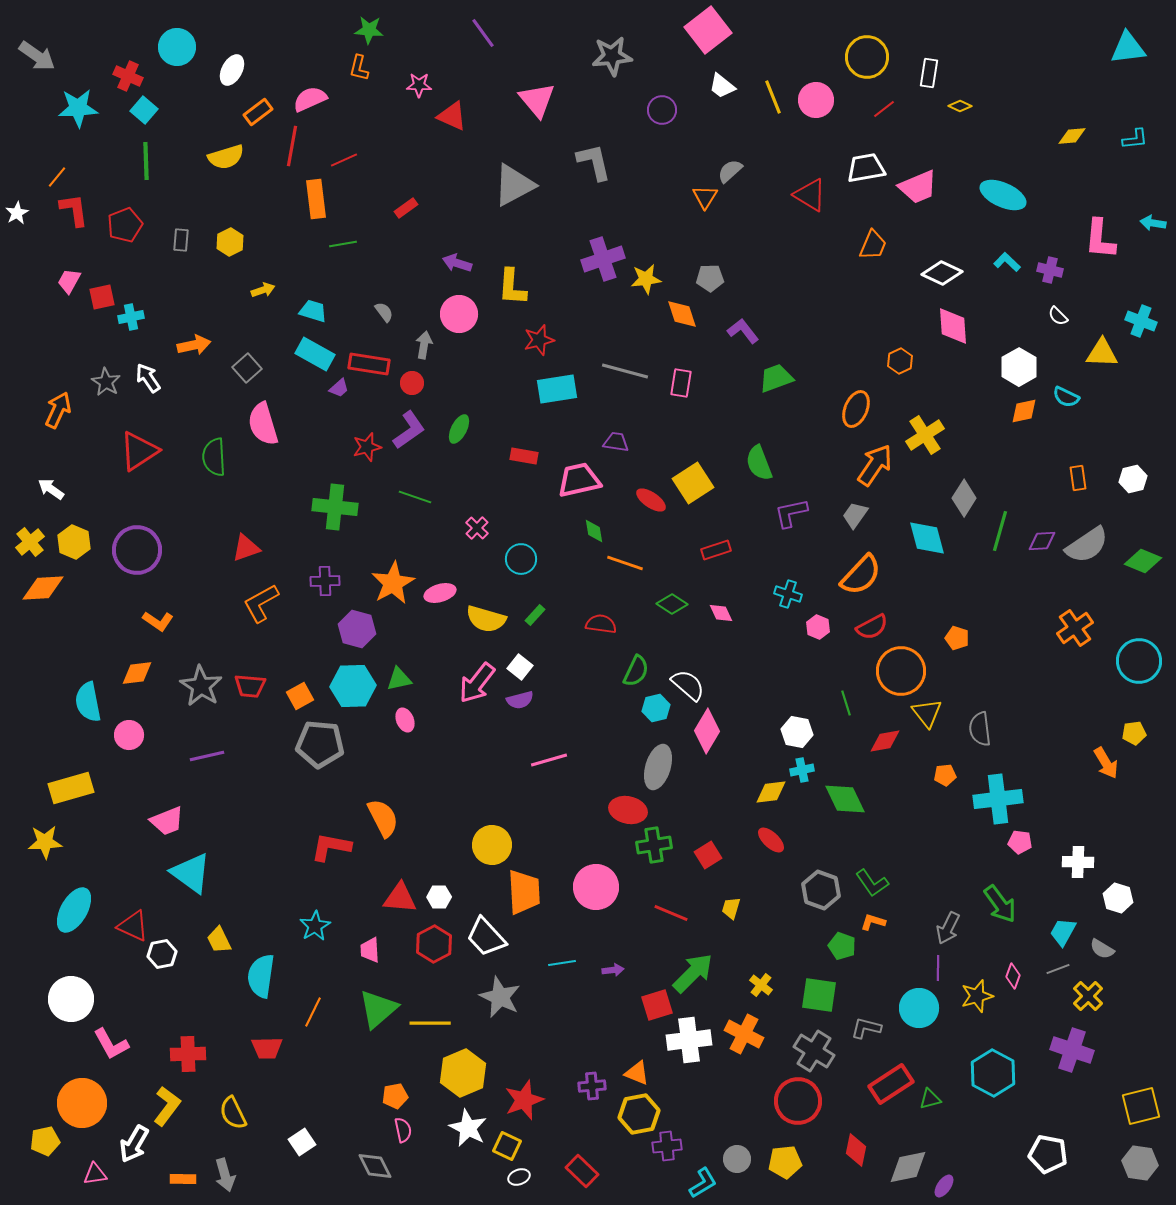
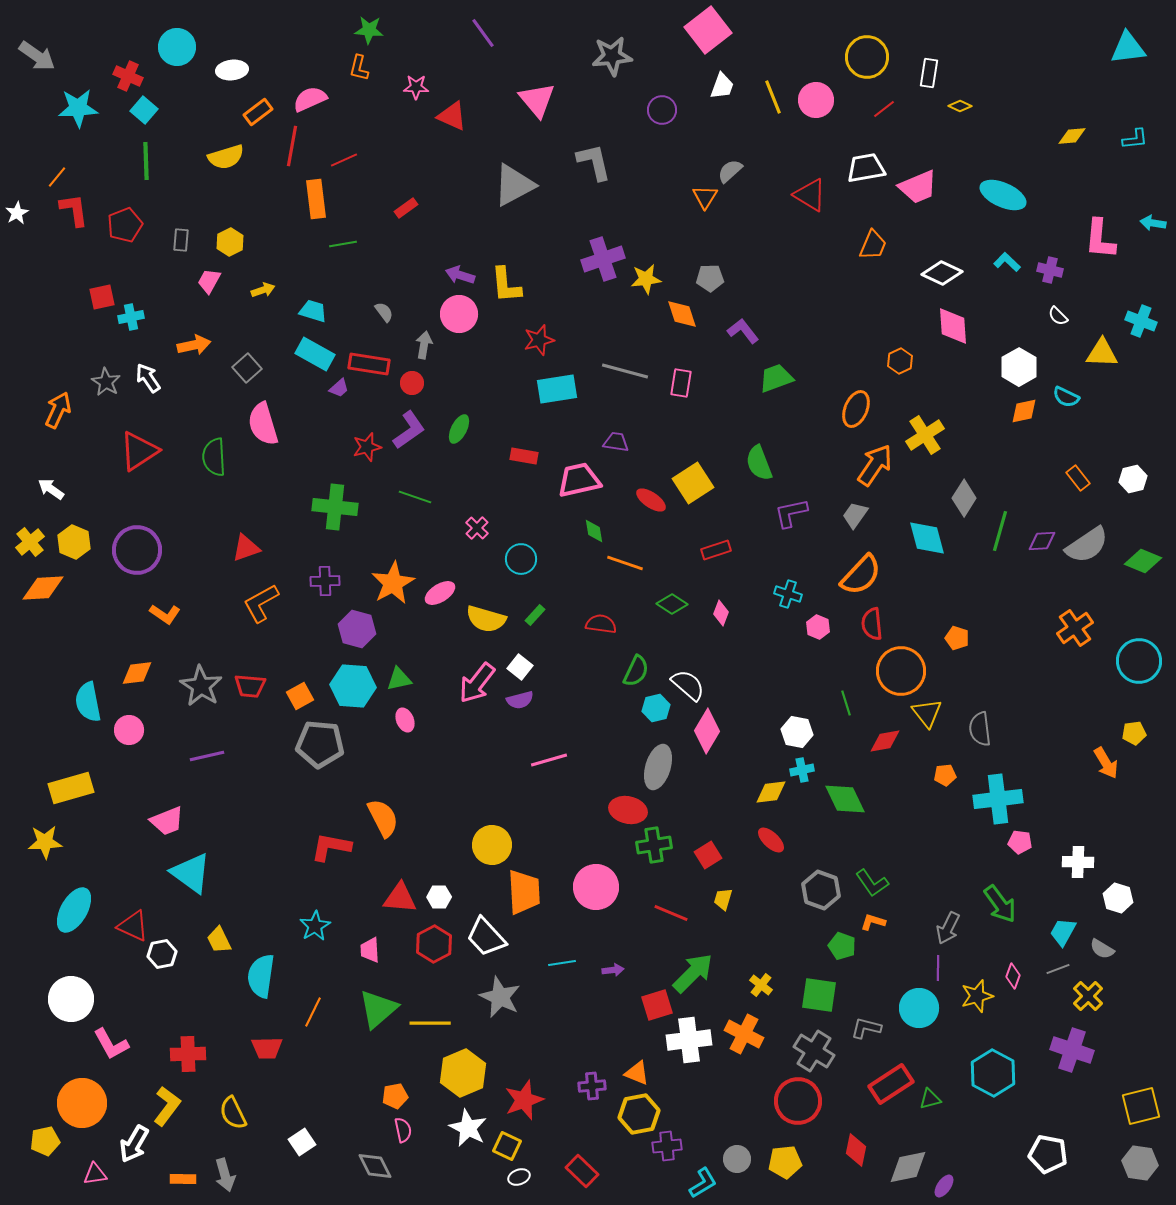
white ellipse at (232, 70): rotated 56 degrees clockwise
pink star at (419, 85): moved 3 px left, 2 px down
white trapezoid at (722, 86): rotated 108 degrees counterclockwise
purple arrow at (457, 263): moved 3 px right, 12 px down
pink trapezoid at (69, 281): moved 140 px right
yellow L-shape at (512, 287): moved 6 px left, 2 px up; rotated 9 degrees counterclockwise
orange rectangle at (1078, 478): rotated 30 degrees counterclockwise
pink ellipse at (440, 593): rotated 16 degrees counterclockwise
pink diamond at (721, 613): rotated 45 degrees clockwise
orange L-shape at (158, 621): moved 7 px right, 7 px up
red semicircle at (872, 627): moved 3 px up; rotated 112 degrees clockwise
cyan hexagon at (353, 686): rotated 6 degrees clockwise
pink circle at (129, 735): moved 5 px up
yellow trapezoid at (731, 908): moved 8 px left, 9 px up
